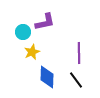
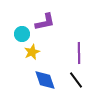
cyan circle: moved 1 px left, 2 px down
blue diamond: moved 2 px left, 3 px down; rotated 20 degrees counterclockwise
